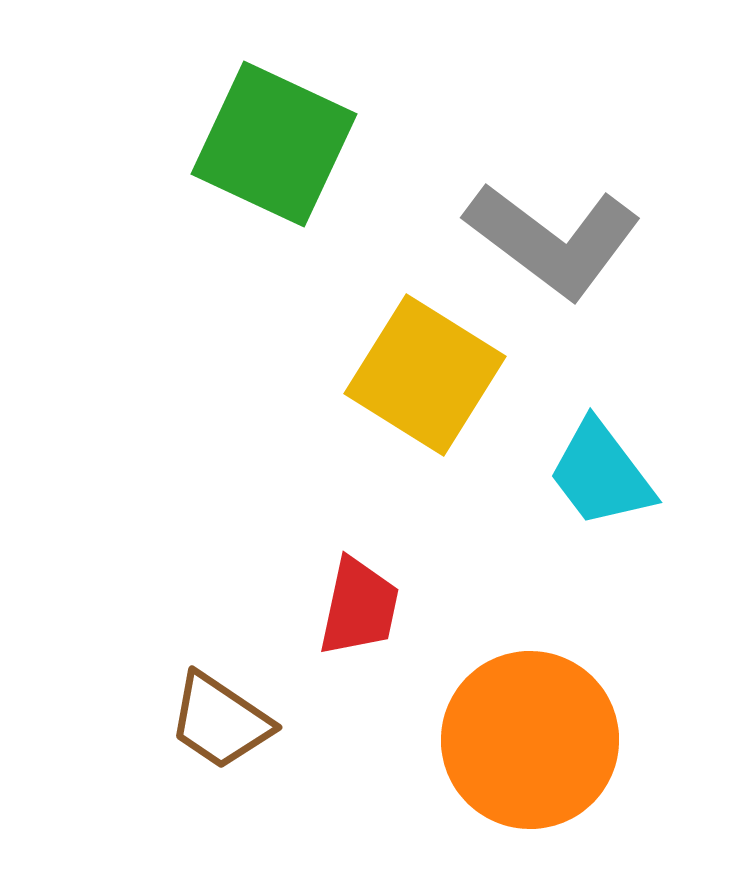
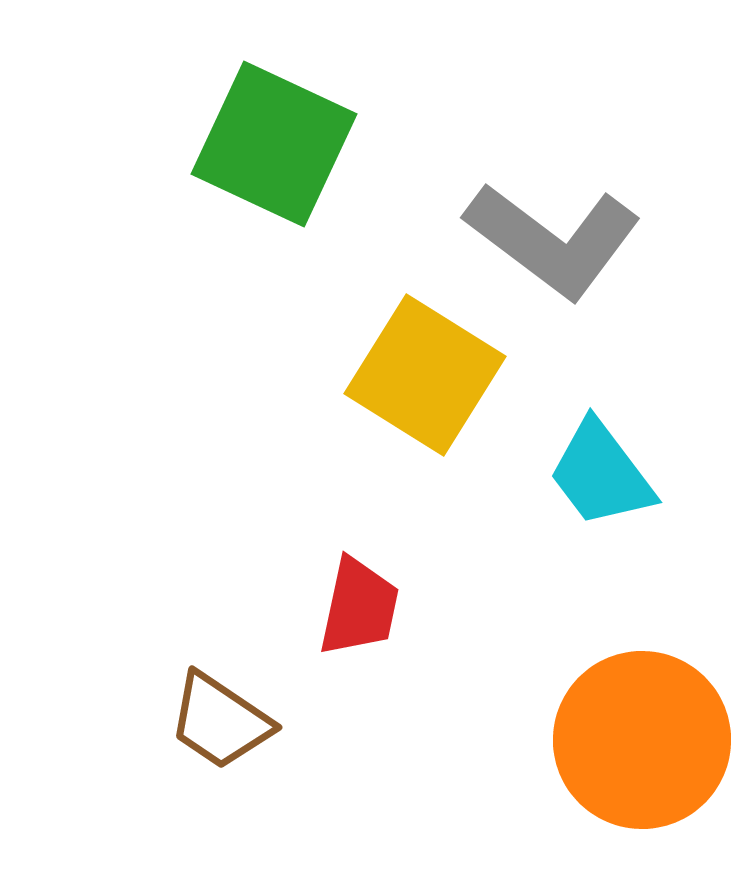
orange circle: moved 112 px right
